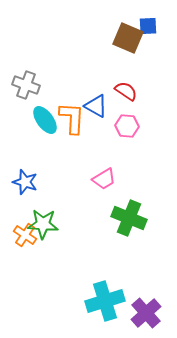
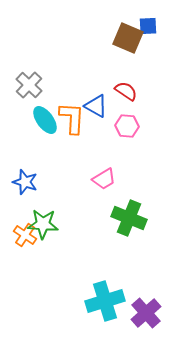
gray cross: moved 3 px right; rotated 24 degrees clockwise
